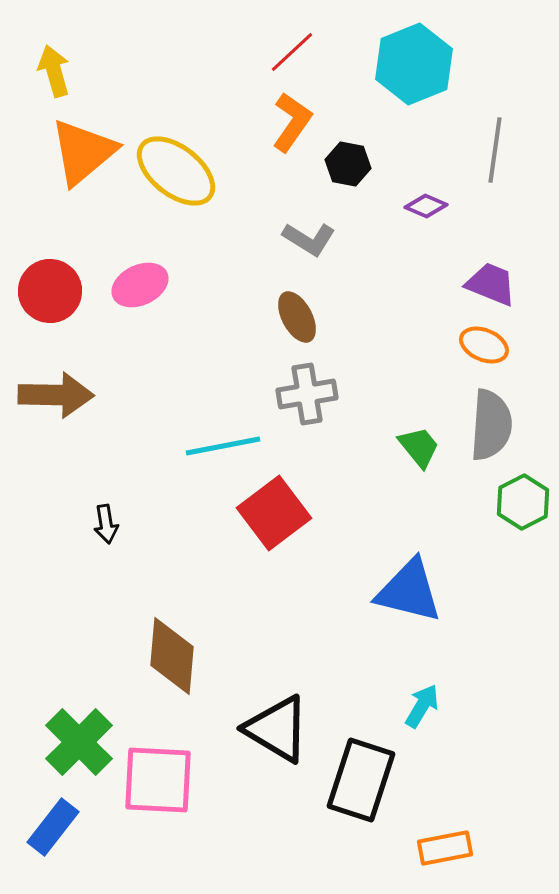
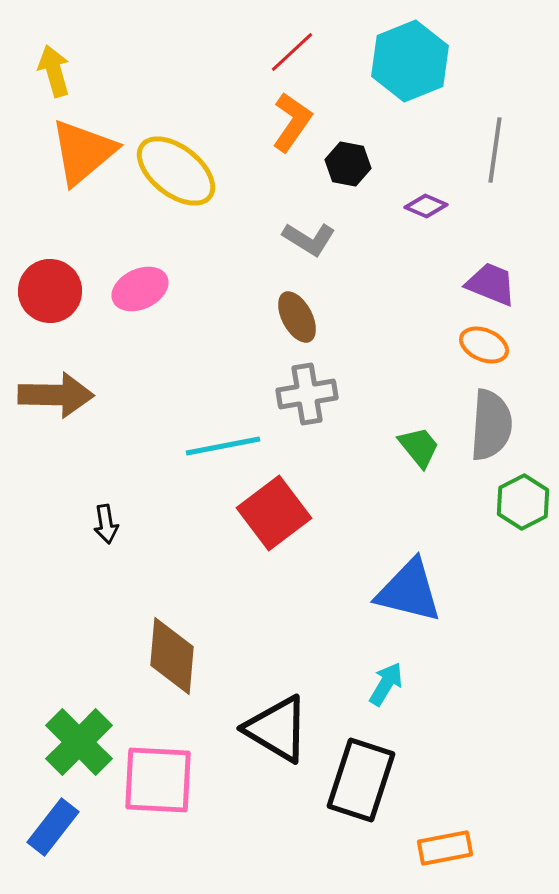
cyan hexagon: moved 4 px left, 3 px up
pink ellipse: moved 4 px down
cyan arrow: moved 36 px left, 22 px up
